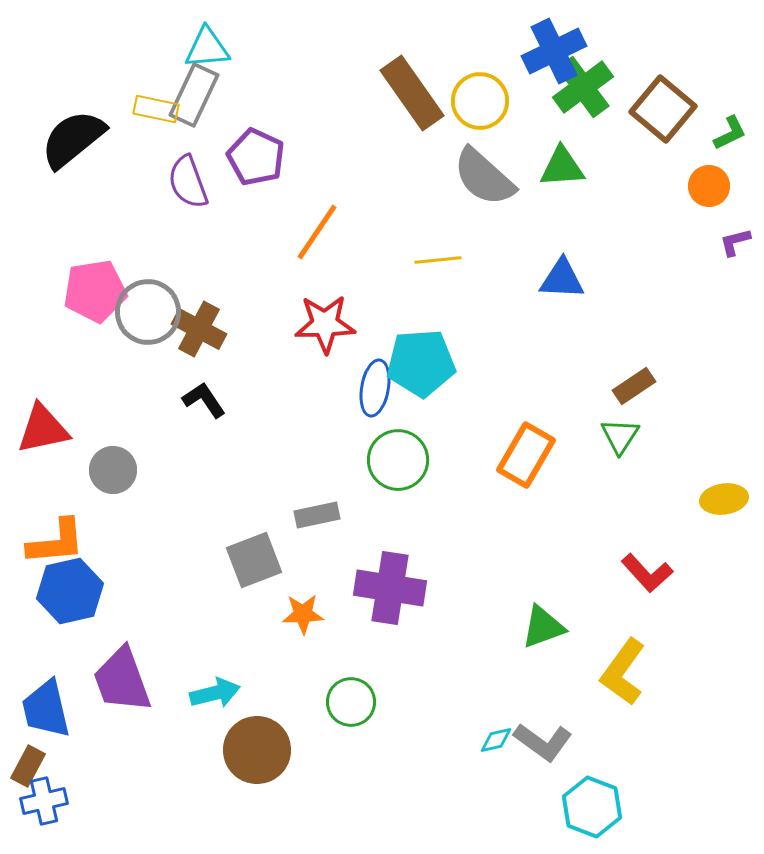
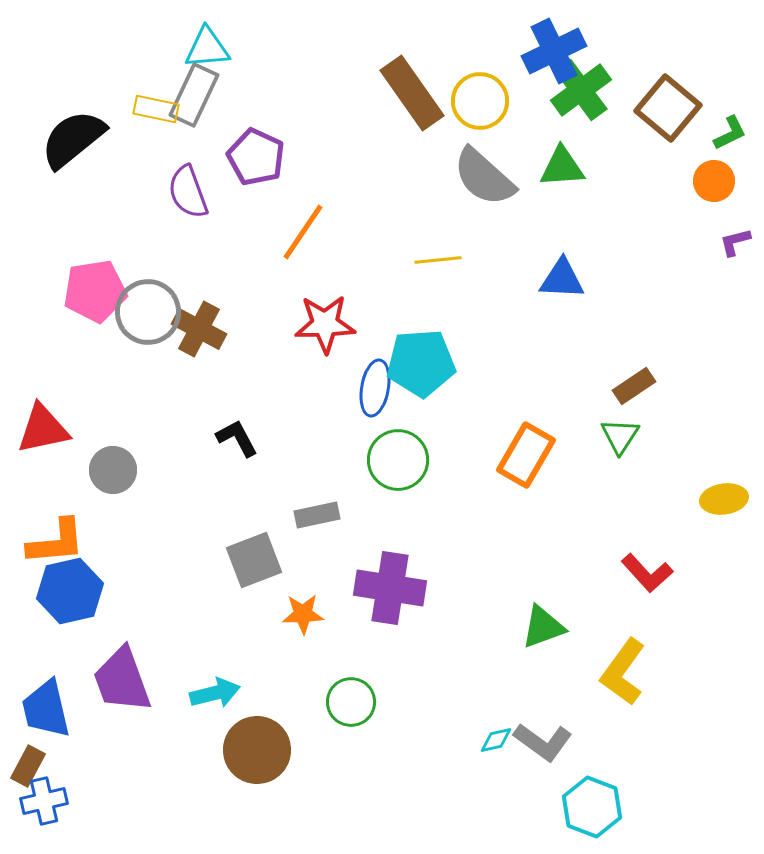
green cross at (583, 87): moved 2 px left, 3 px down
brown square at (663, 109): moved 5 px right, 1 px up
purple semicircle at (188, 182): moved 10 px down
orange circle at (709, 186): moved 5 px right, 5 px up
orange line at (317, 232): moved 14 px left
black L-shape at (204, 400): moved 33 px right, 38 px down; rotated 6 degrees clockwise
